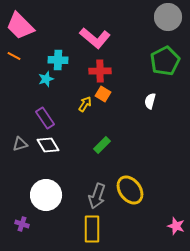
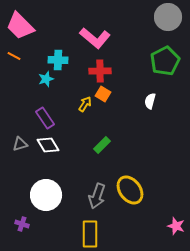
yellow rectangle: moved 2 px left, 5 px down
